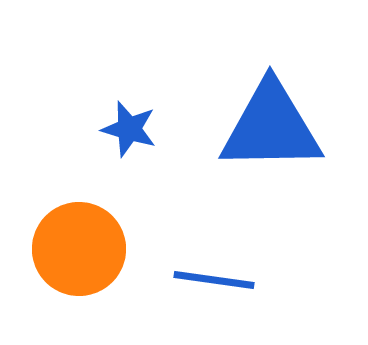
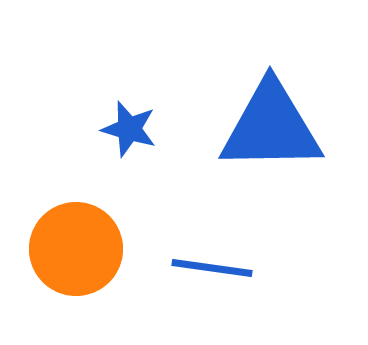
orange circle: moved 3 px left
blue line: moved 2 px left, 12 px up
